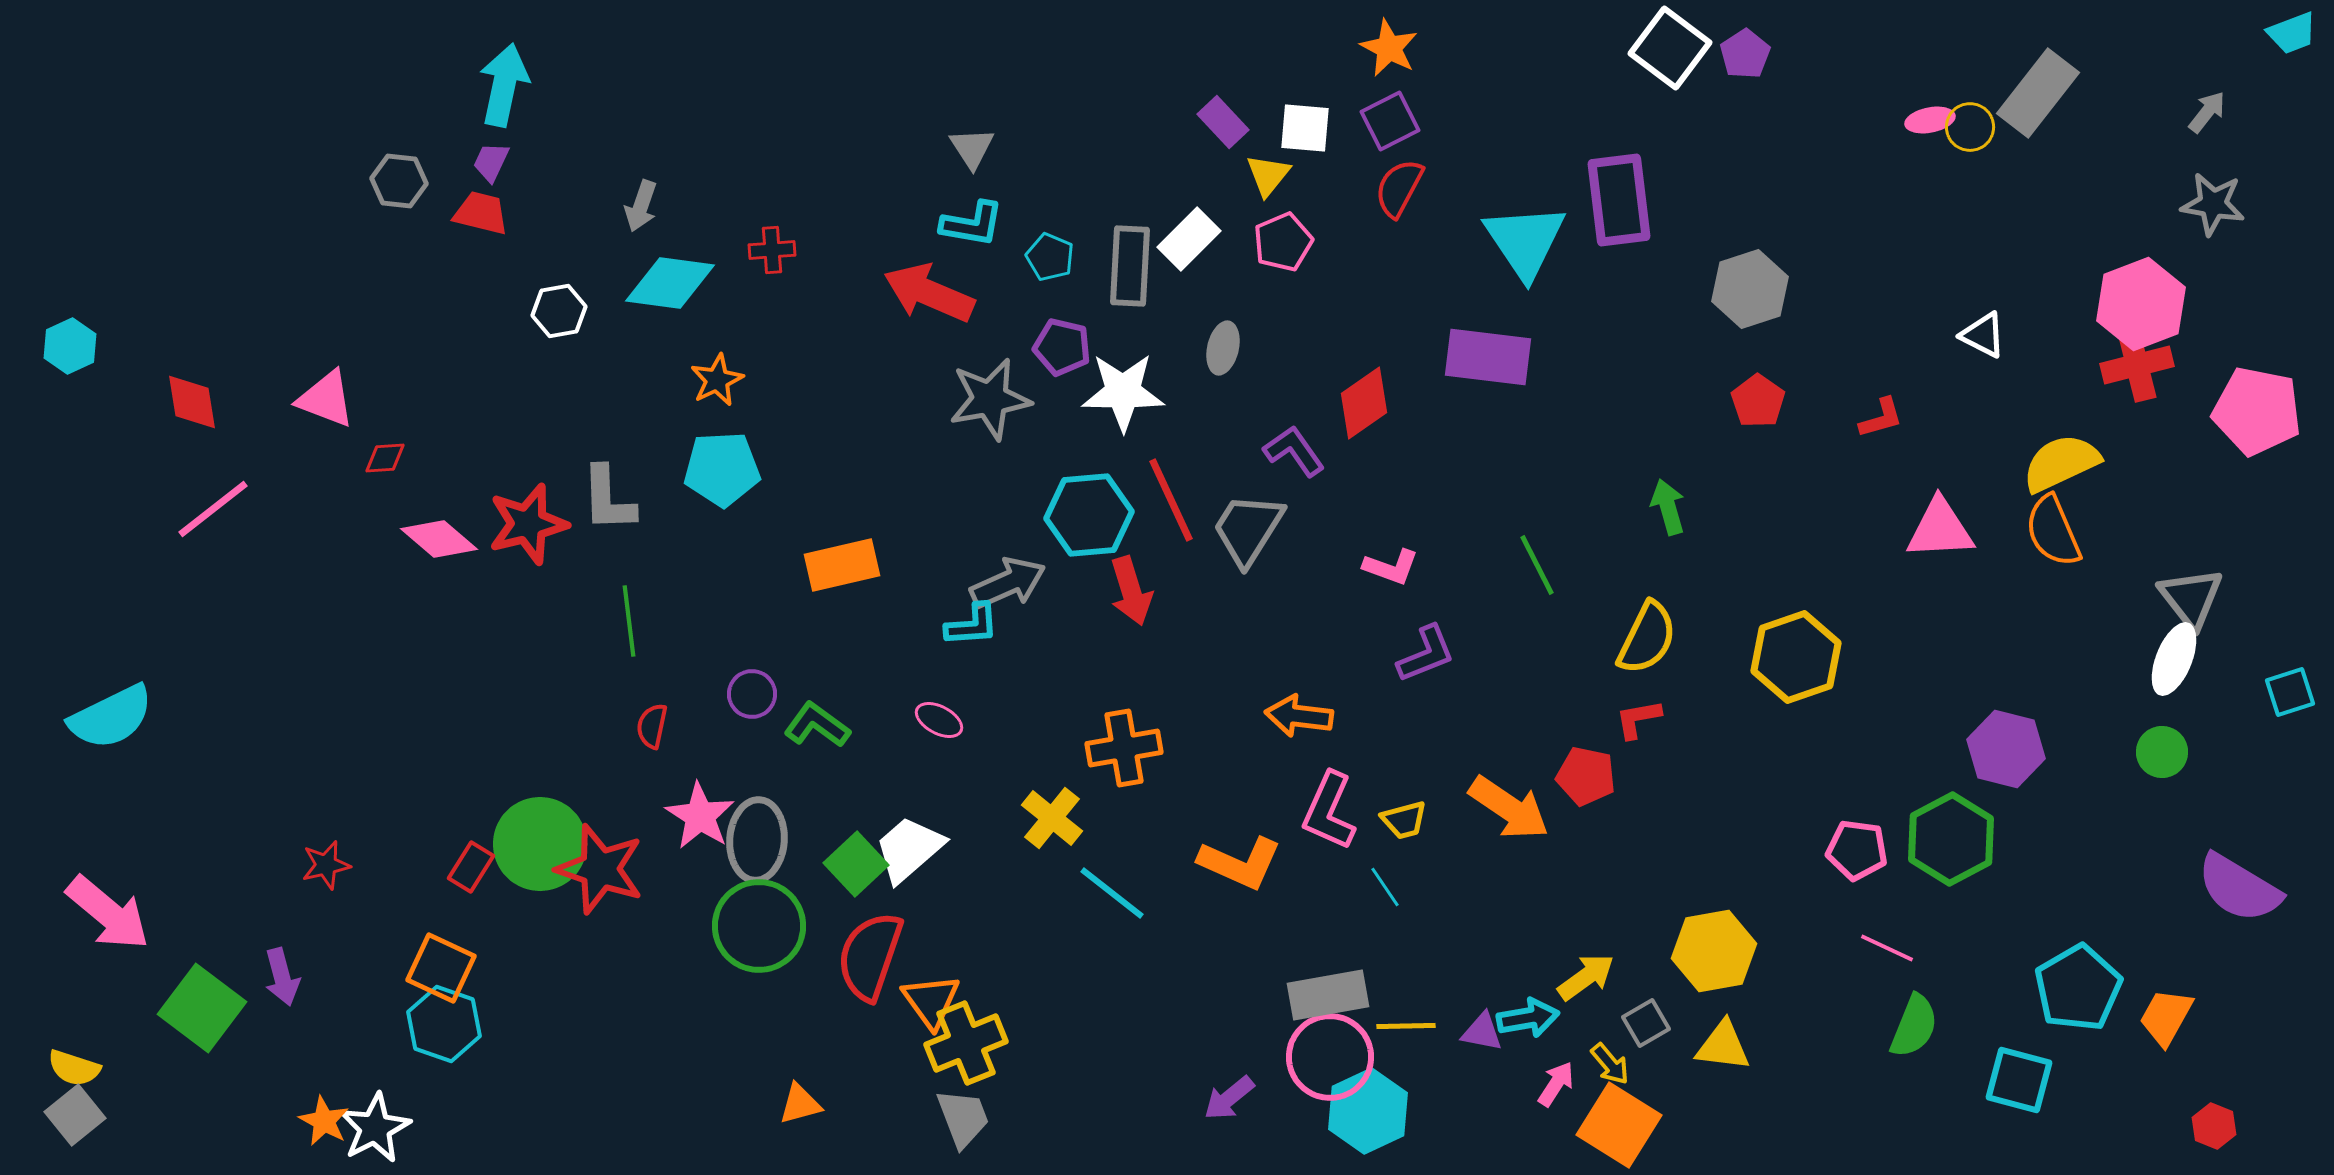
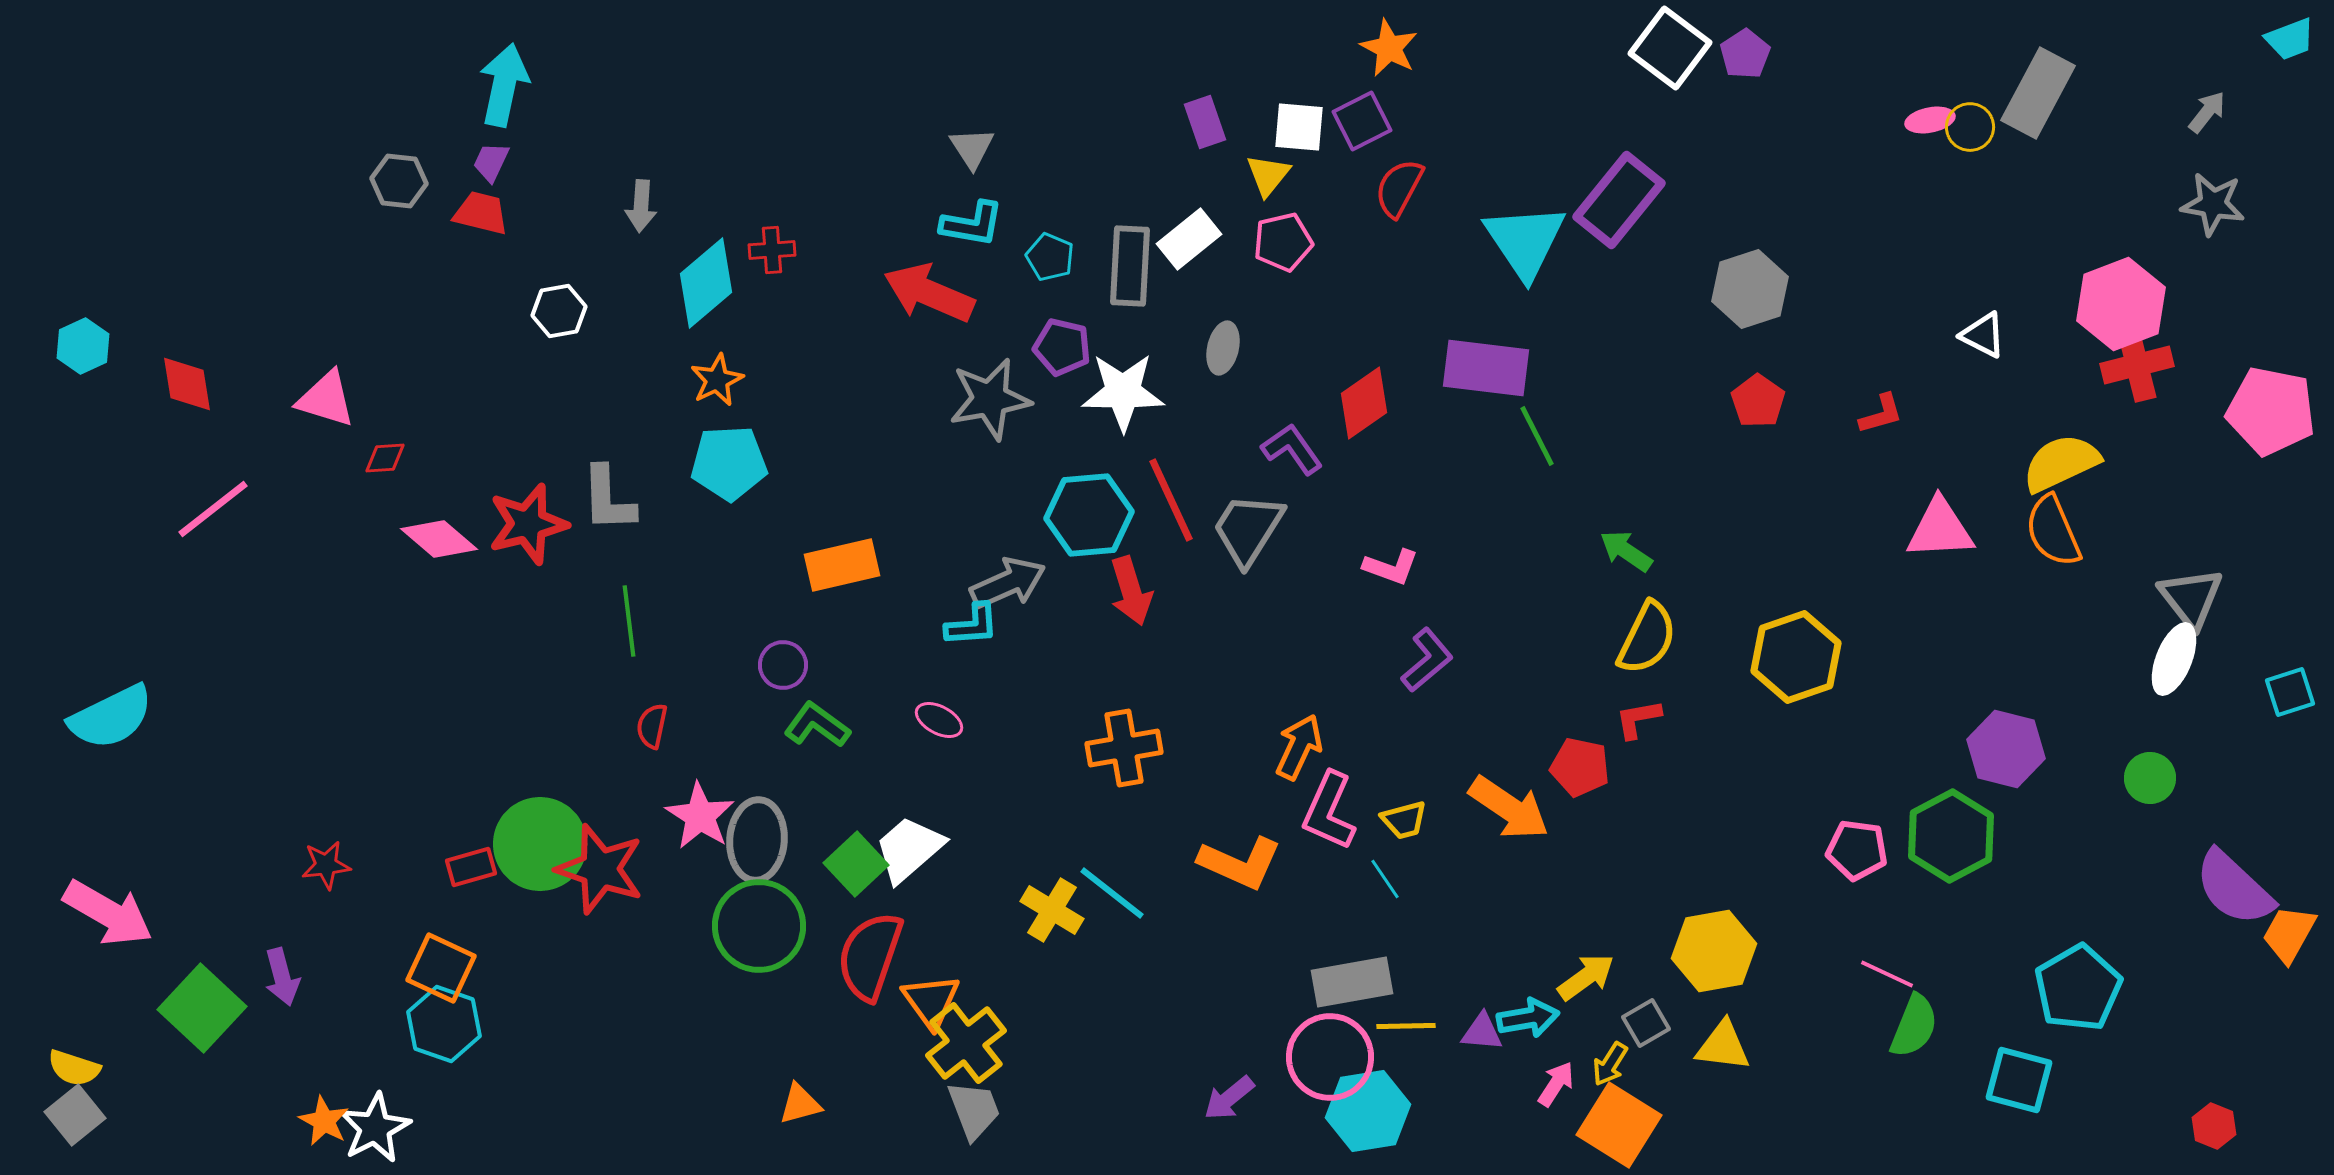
cyan trapezoid at (2292, 33): moved 2 px left, 6 px down
gray rectangle at (2038, 93): rotated 10 degrees counterclockwise
purple square at (1390, 121): moved 28 px left
purple rectangle at (1223, 122): moved 18 px left; rotated 24 degrees clockwise
white square at (1305, 128): moved 6 px left, 1 px up
purple rectangle at (1619, 200): rotated 46 degrees clockwise
gray arrow at (641, 206): rotated 15 degrees counterclockwise
white rectangle at (1189, 239): rotated 6 degrees clockwise
pink pentagon at (1283, 242): rotated 10 degrees clockwise
cyan diamond at (670, 283): moved 36 px right; rotated 48 degrees counterclockwise
pink hexagon at (2141, 304): moved 20 px left
cyan hexagon at (70, 346): moved 13 px right
purple rectangle at (1488, 357): moved 2 px left, 11 px down
pink triangle at (326, 399): rotated 4 degrees counterclockwise
red diamond at (192, 402): moved 5 px left, 18 px up
pink pentagon at (2257, 411): moved 14 px right
red L-shape at (1881, 418): moved 4 px up
purple L-shape at (1294, 451): moved 2 px left, 2 px up
cyan pentagon at (722, 469): moved 7 px right, 6 px up
green arrow at (1668, 507): moved 42 px left, 44 px down; rotated 40 degrees counterclockwise
green line at (1537, 565): moved 129 px up
purple L-shape at (1426, 654): moved 1 px right, 6 px down; rotated 18 degrees counterclockwise
purple circle at (752, 694): moved 31 px right, 29 px up
orange arrow at (1299, 716): moved 31 px down; rotated 108 degrees clockwise
green circle at (2162, 752): moved 12 px left, 26 px down
red pentagon at (1586, 776): moved 6 px left, 9 px up
yellow cross at (1052, 818): moved 92 px down; rotated 8 degrees counterclockwise
green hexagon at (1951, 839): moved 3 px up
red star at (326, 865): rotated 6 degrees clockwise
red rectangle at (471, 867): rotated 42 degrees clockwise
cyan line at (1385, 887): moved 8 px up
purple semicircle at (2239, 888): moved 5 px left; rotated 12 degrees clockwise
pink arrow at (108, 913): rotated 10 degrees counterclockwise
pink line at (1887, 948): moved 26 px down
gray rectangle at (1328, 995): moved 24 px right, 13 px up
green square at (202, 1008): rotated 6 degrees clockwise
orange trapezoid at (2166, 1017): moved 123 px right, 83 px up
purple triangle at (1482, 1032): rotated 6 degrees counterclockwise
yellow cross at (966, 1043): rotated 16 degrees counterclockwise
yellow arrow at (1610, 1064): rotated 72 degrees clockwise
cyan hexagon at (1368, 1111): rotated 16 degrees clockwise
gray trapezoid at (963, 1118): moved 11 px right, 8 px up
